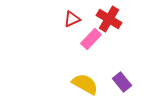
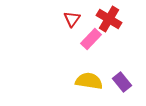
red triangle: rotated 30 degrees counterclockwise
yellow semicircle: moved 4 px right, 3 px up; rotated 20 degrees counterclockwise
